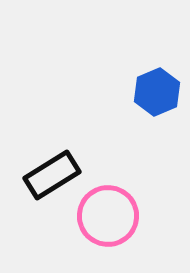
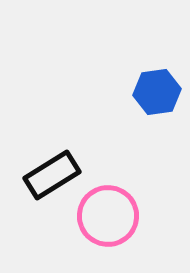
blue hexagon: rotated 15 degrees clockwise
